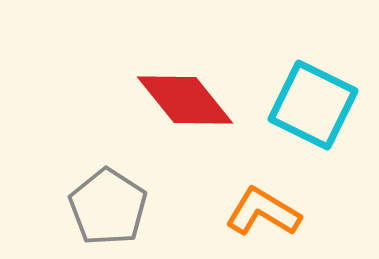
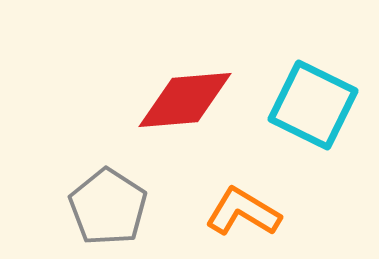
red diamond: rotated 56 degrees counterclockwise
orange L-shape: moved 20 px left
